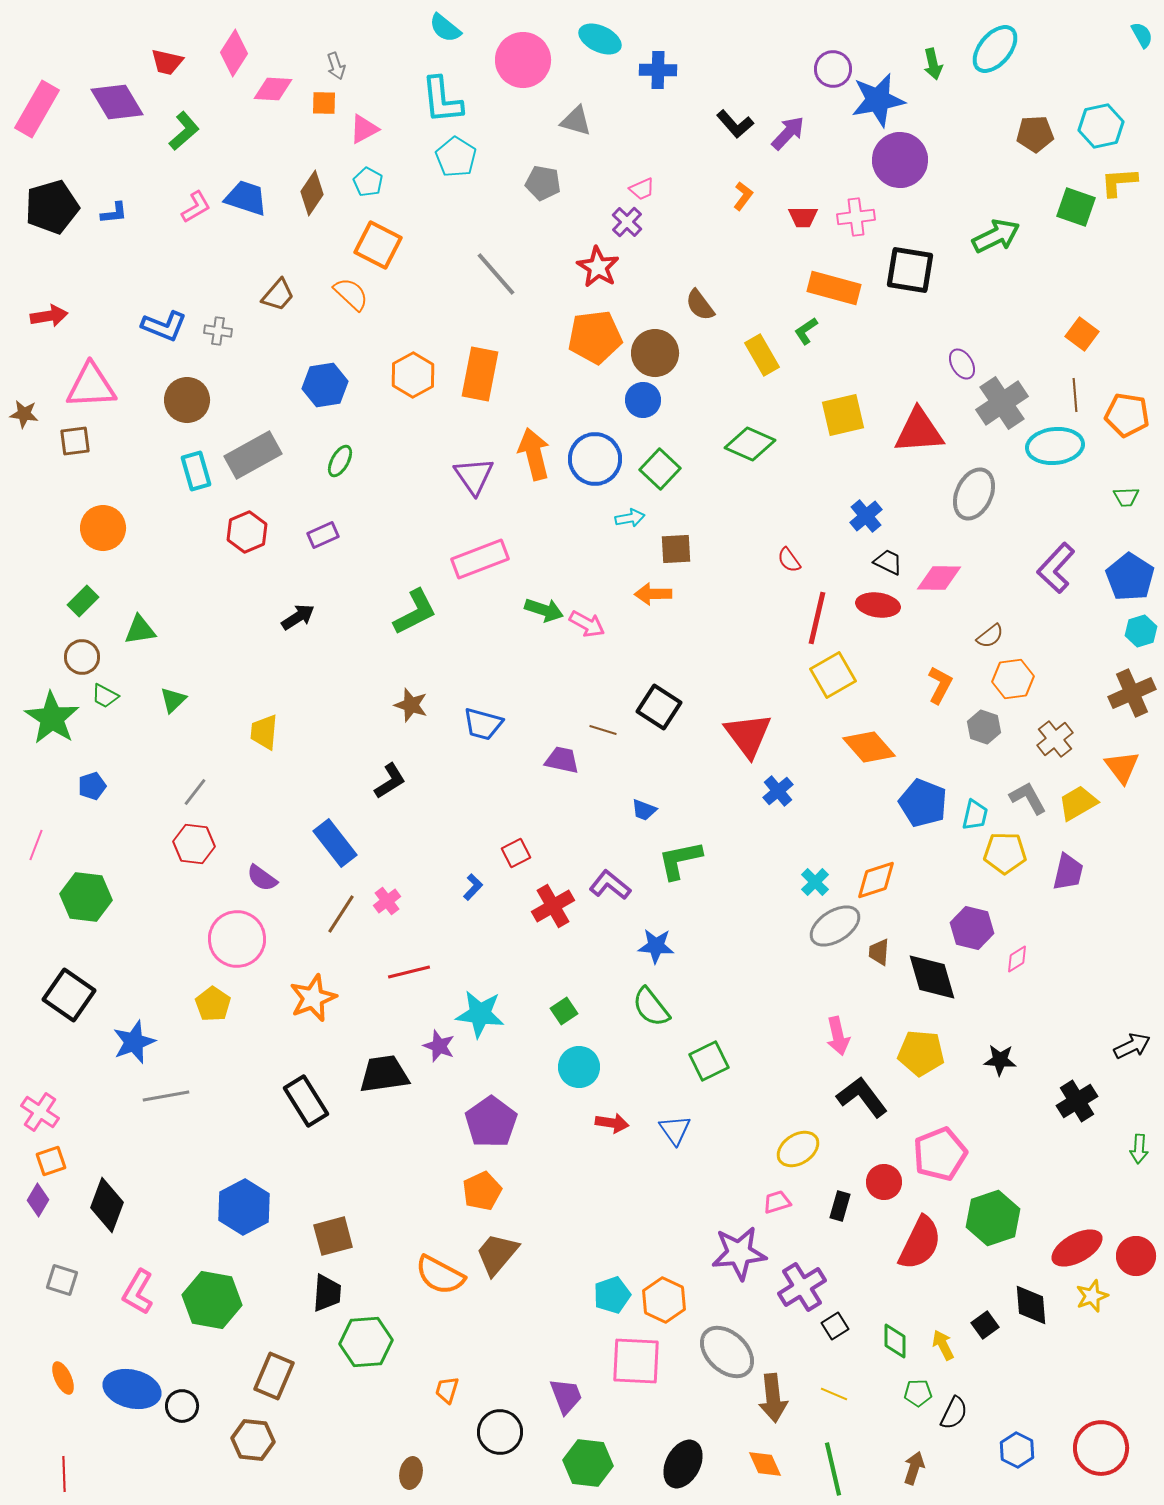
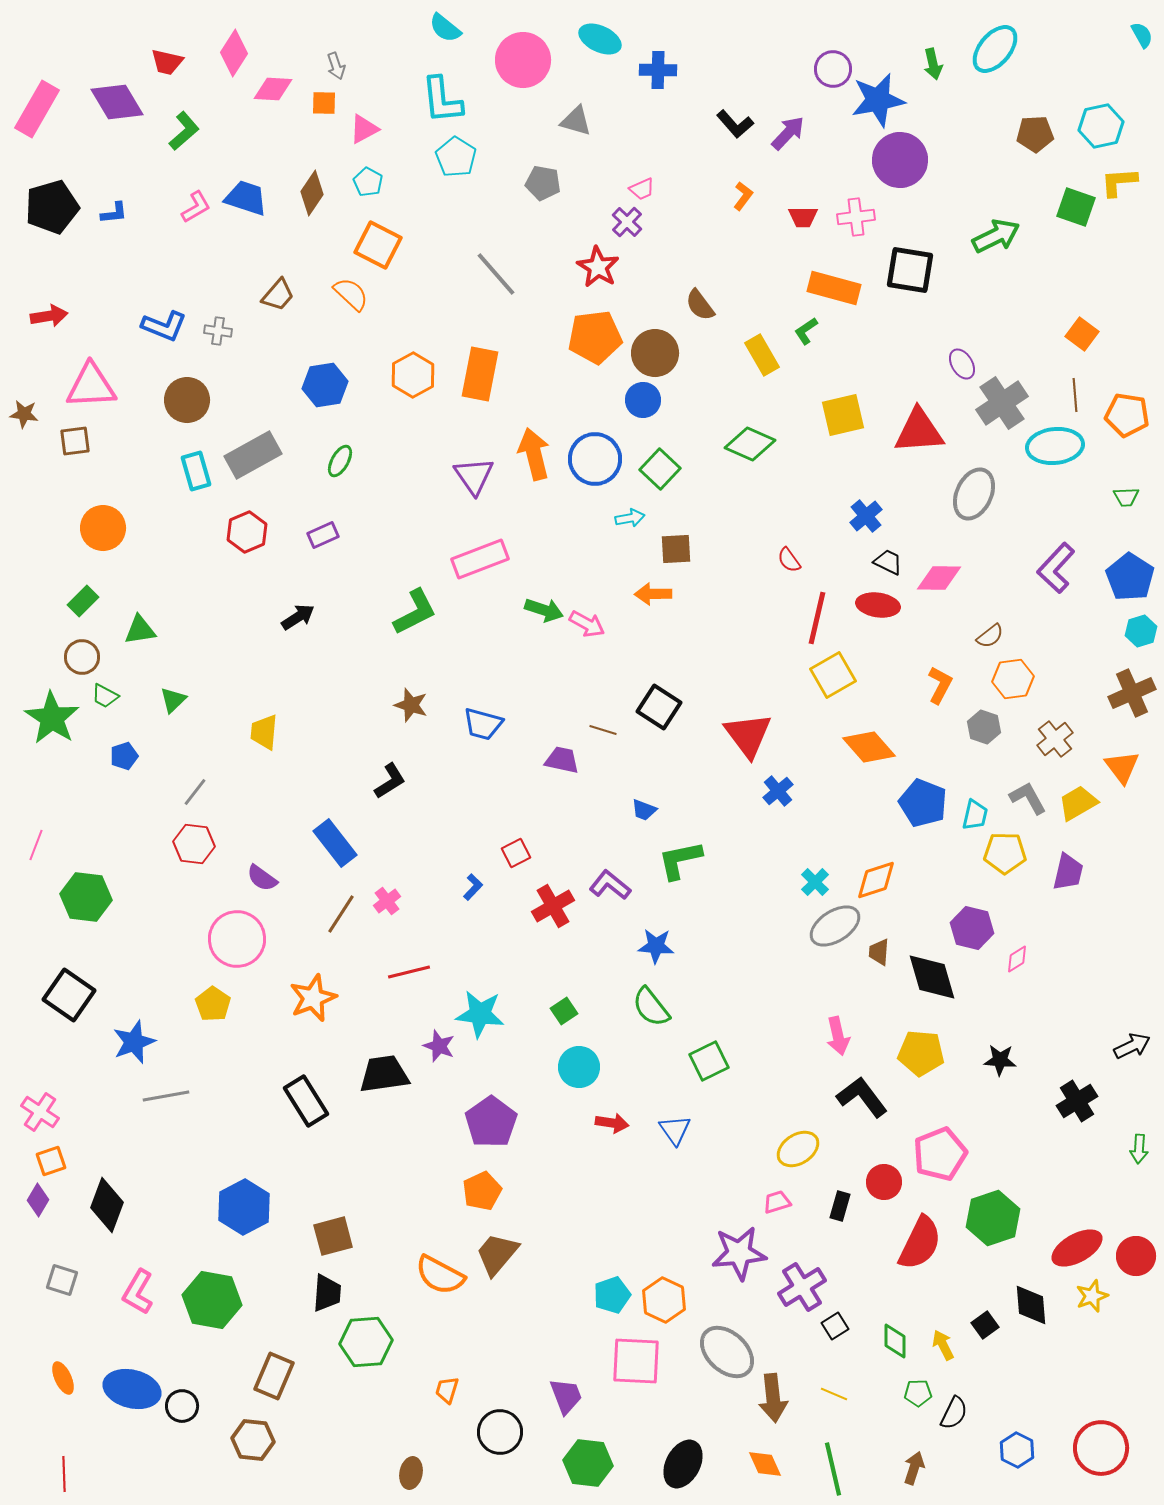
blue pentagon at (92, 786): moved 32 px right, 30 px up
